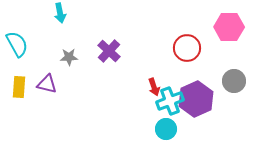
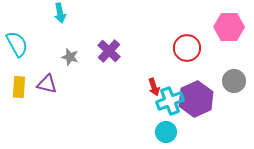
gray star: moved 1 px right; rotated 18 degrees clockwise
cyan circle: moved 3 px down
